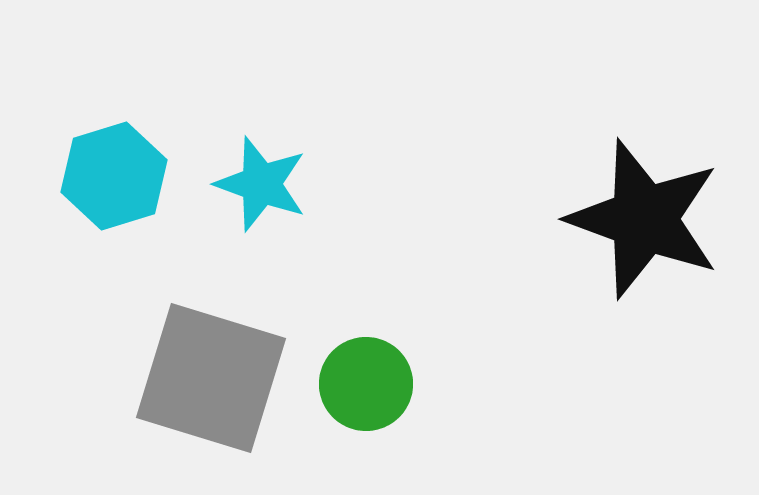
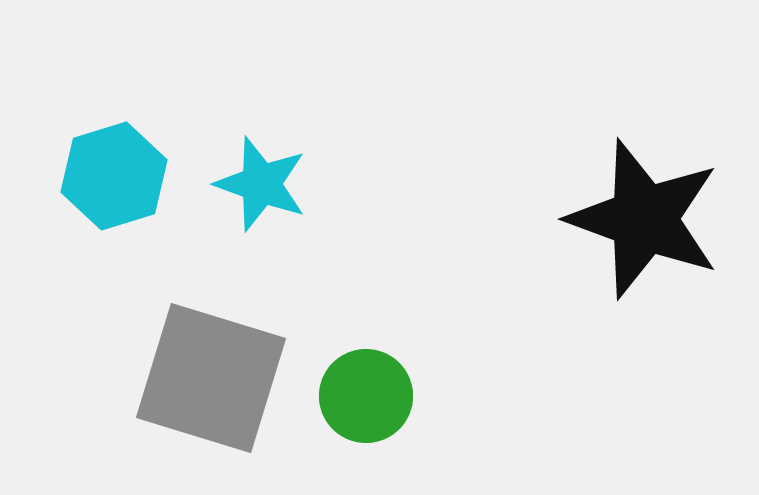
green circle: moved 12 px down
